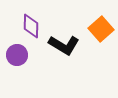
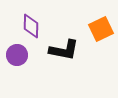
orange square: rotated 15 degrees clockwise
black L-shape: moved 5 px down; rotated 20 degrees counterclockwise
